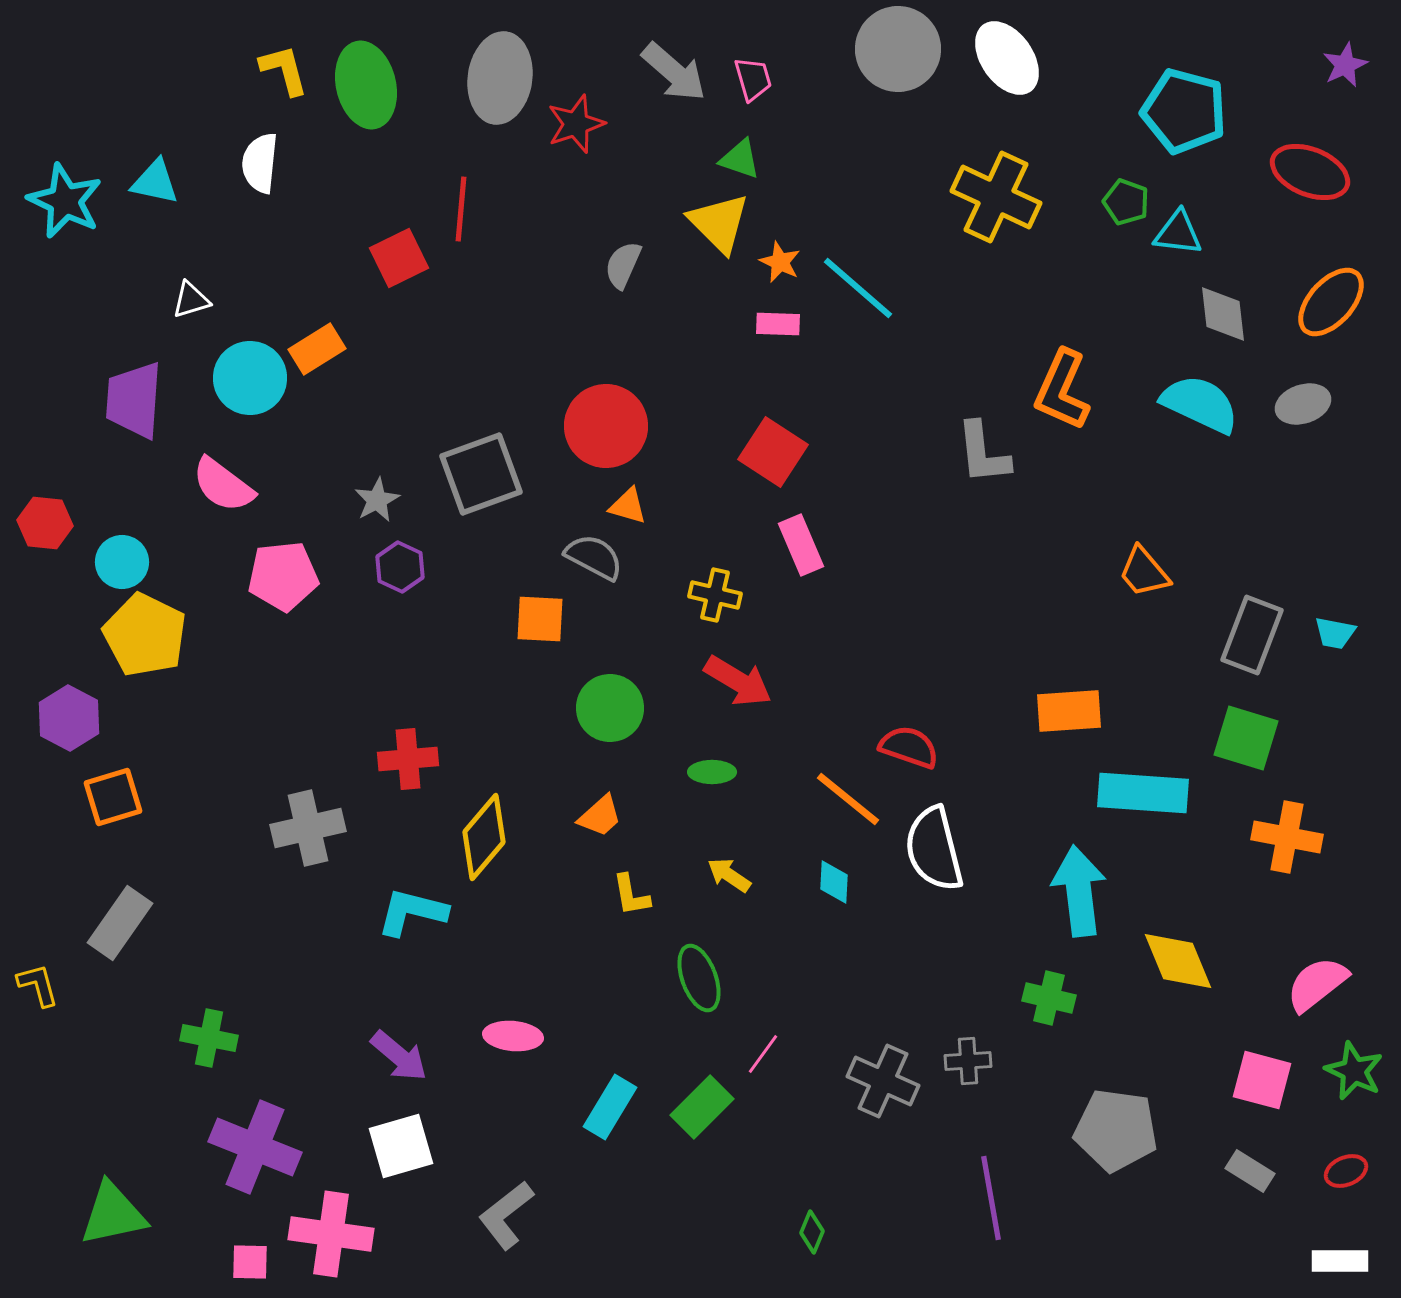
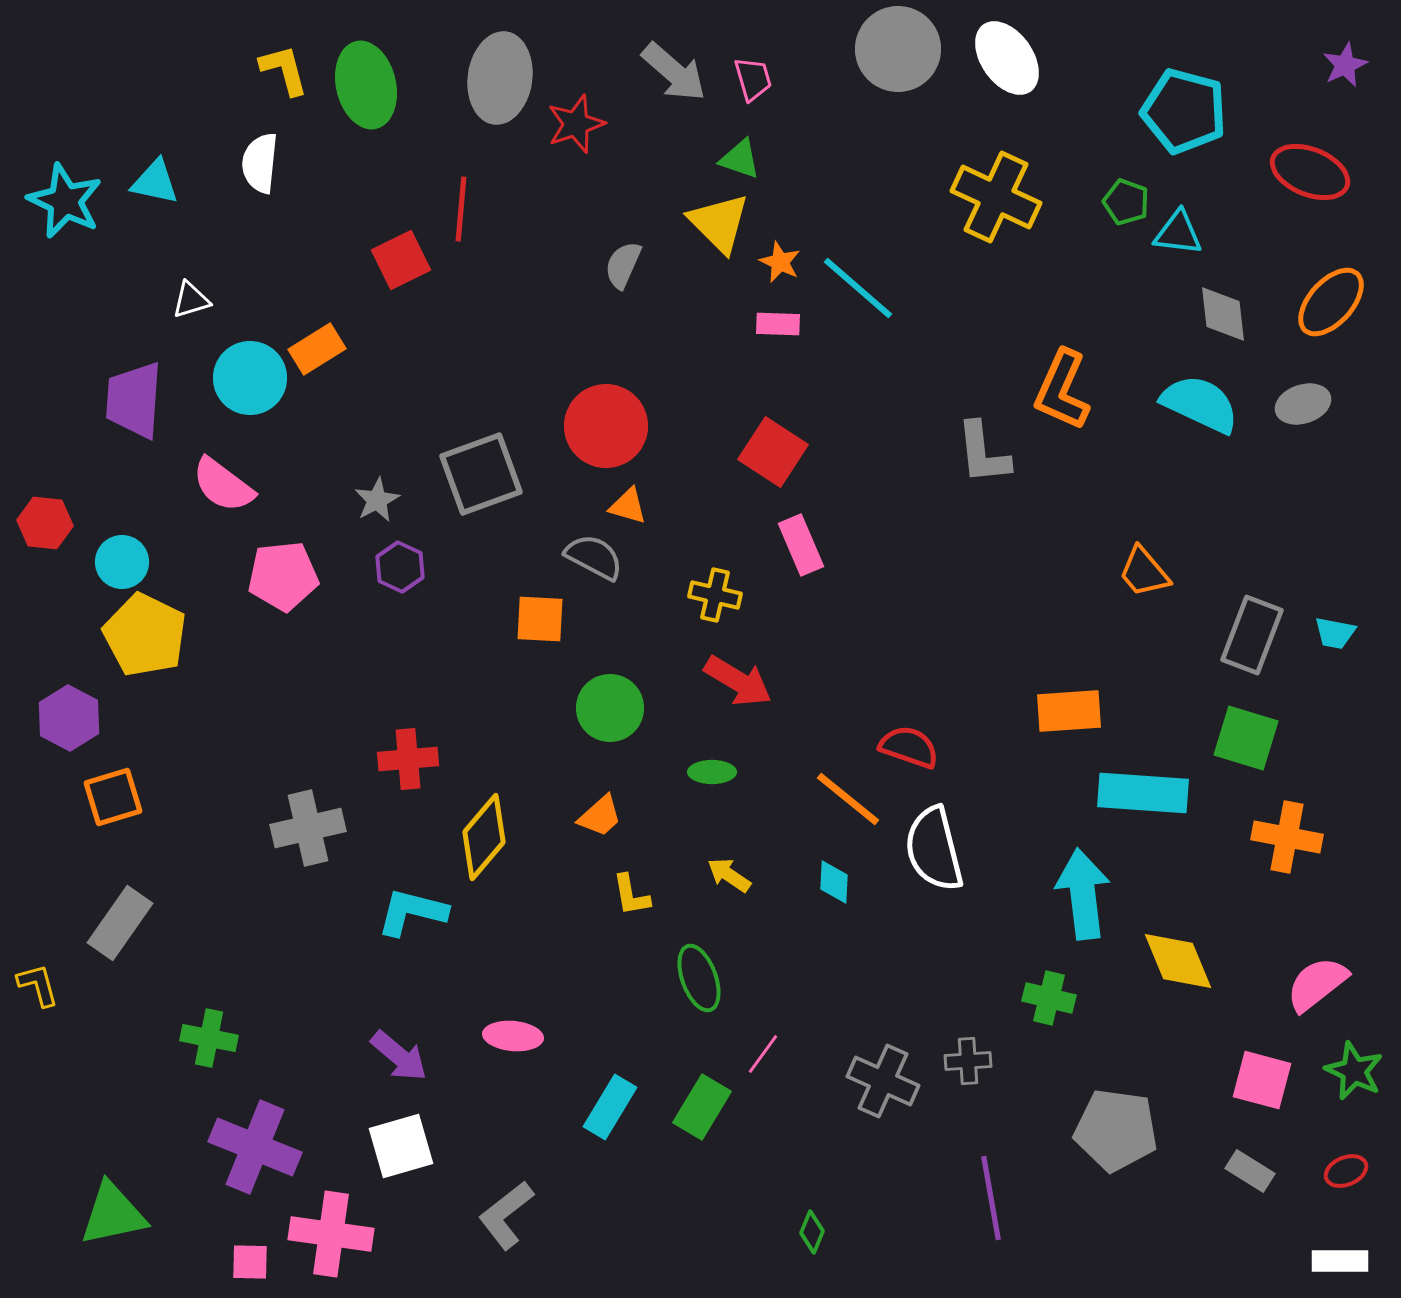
red square at (399, 258): moved 2 px right, 2 px down
cyan arrow at (1079, 891): moved 4 px right, 3 px down
green rectangle at (702, 1107): rotated 14 degrees counterclockwise
